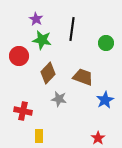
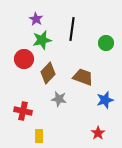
green star: rotated 24 degrees counterclockwise
red circle: moved 5 px right, 3 px down
blue star: rotated 12 degrees clockwise
red star: moved 5 px up
